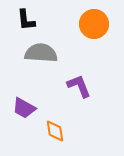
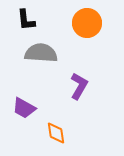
orange circle: moved 7 px left, 1 px up
purple L-shape: rotated 52 degrees clockwise
orange diamond: moved 1 px right, 2 px down
